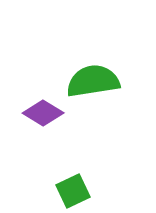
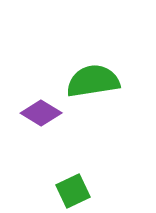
purple diamond: moved 2 px left
